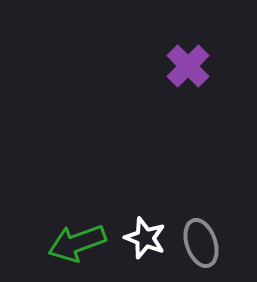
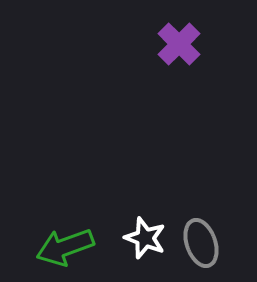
purple cross: moved 9 px left, 22 px up
green arrow: moved 12 px left, 4 px down
